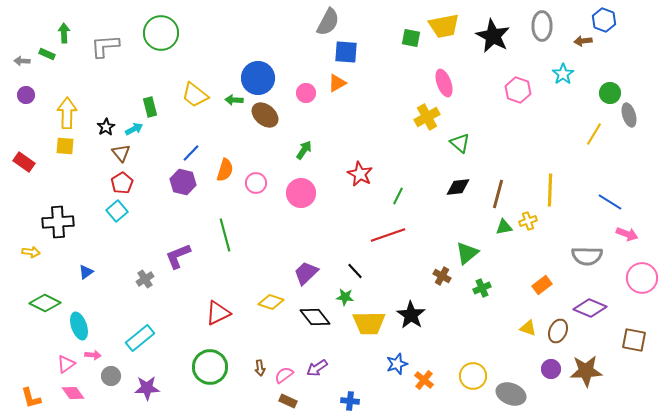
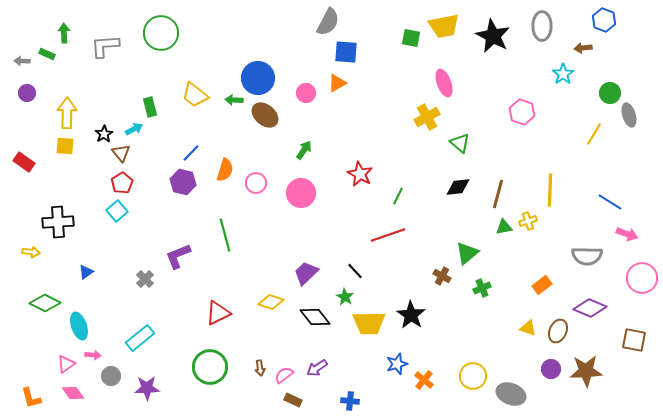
brown arrow at (583, 41): moved 7 px down
pink hexagon at (518, 90): moved 4 px right, 22 px down
purple circle at (26, 95): moved 1 px right, 2 px up
black star at (106, 127): moved 2 px left, 7 px down
gray cross at (145, 279): rotated 12 degrees counterclockwise
green star at (345, 297): rotated 24 degrees clockwise
brown rectangle at (288, 401): moved 5 px right, 1 px up
